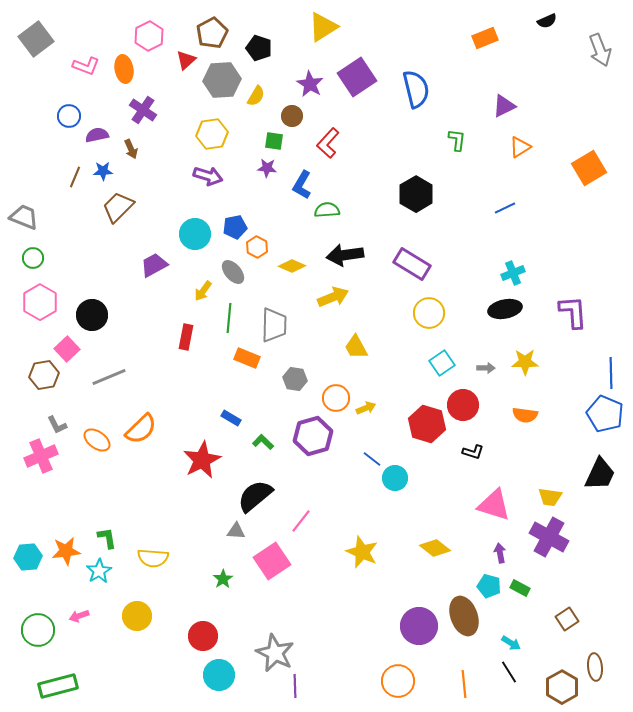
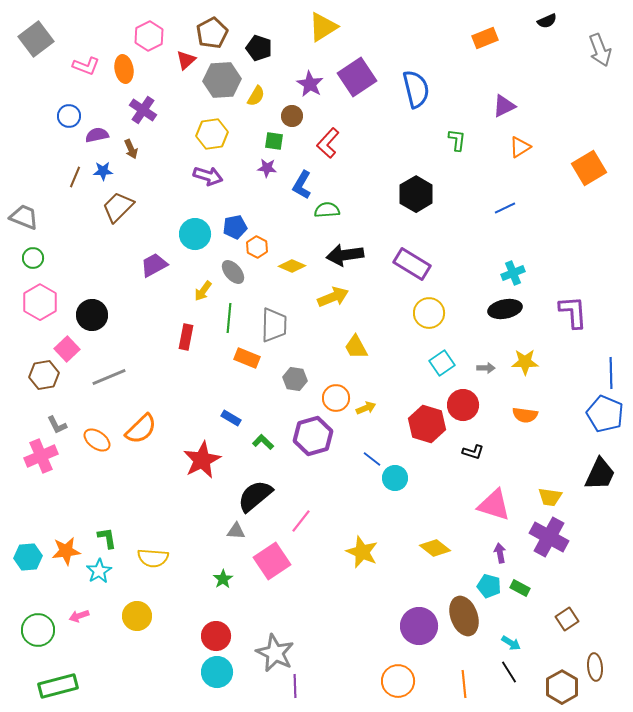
red circle at (203, 636): moved 13 px right
cyan circle at (219, 675): moved 2 px left, 3 px up
